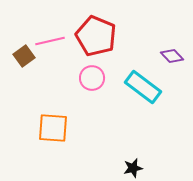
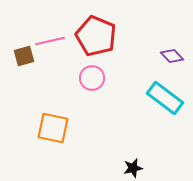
brown square: rotated 20 degrees clockwise
cyan rectangle: moved 22 px right, 11 px down
orange square: rotated 8 degrees clockwise
